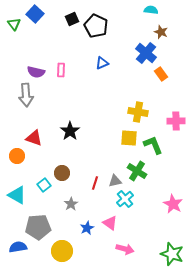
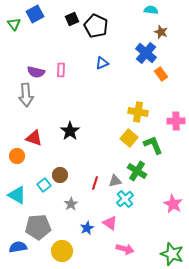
blue square: rotated 18 degrees clockwise
yellow square: rotated 36 degrees clockwise
brown circle: moved 2 px left, 2 px down
